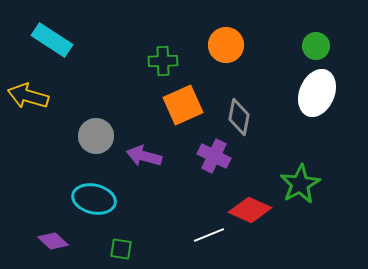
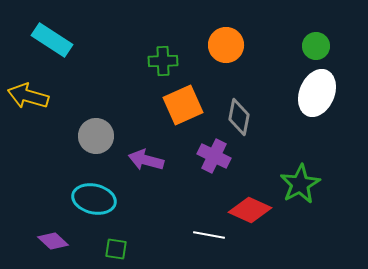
purple arrow: moved 2 px right, 4 px down
white line: rotated 32 degrees clockwise
green square: moved 5 px left
